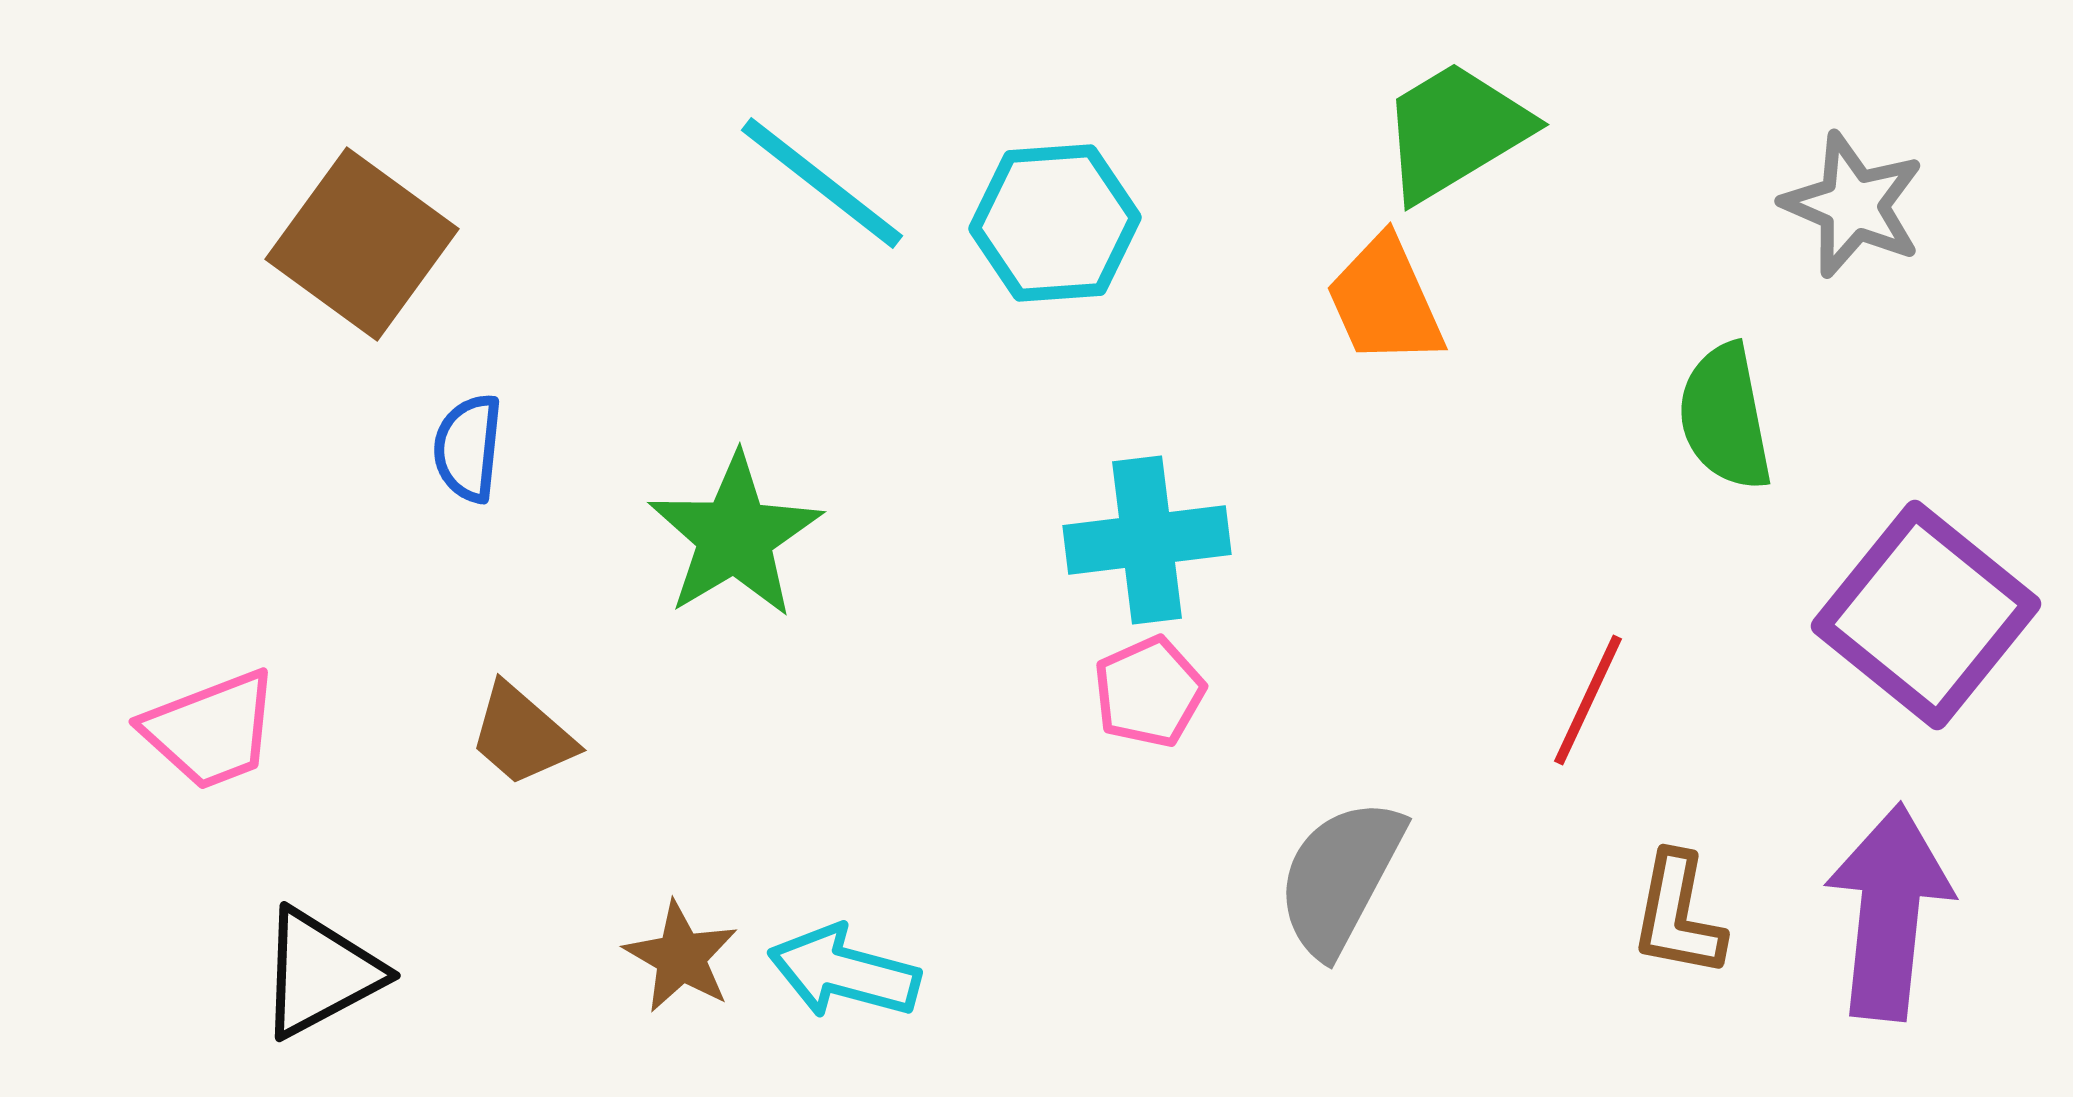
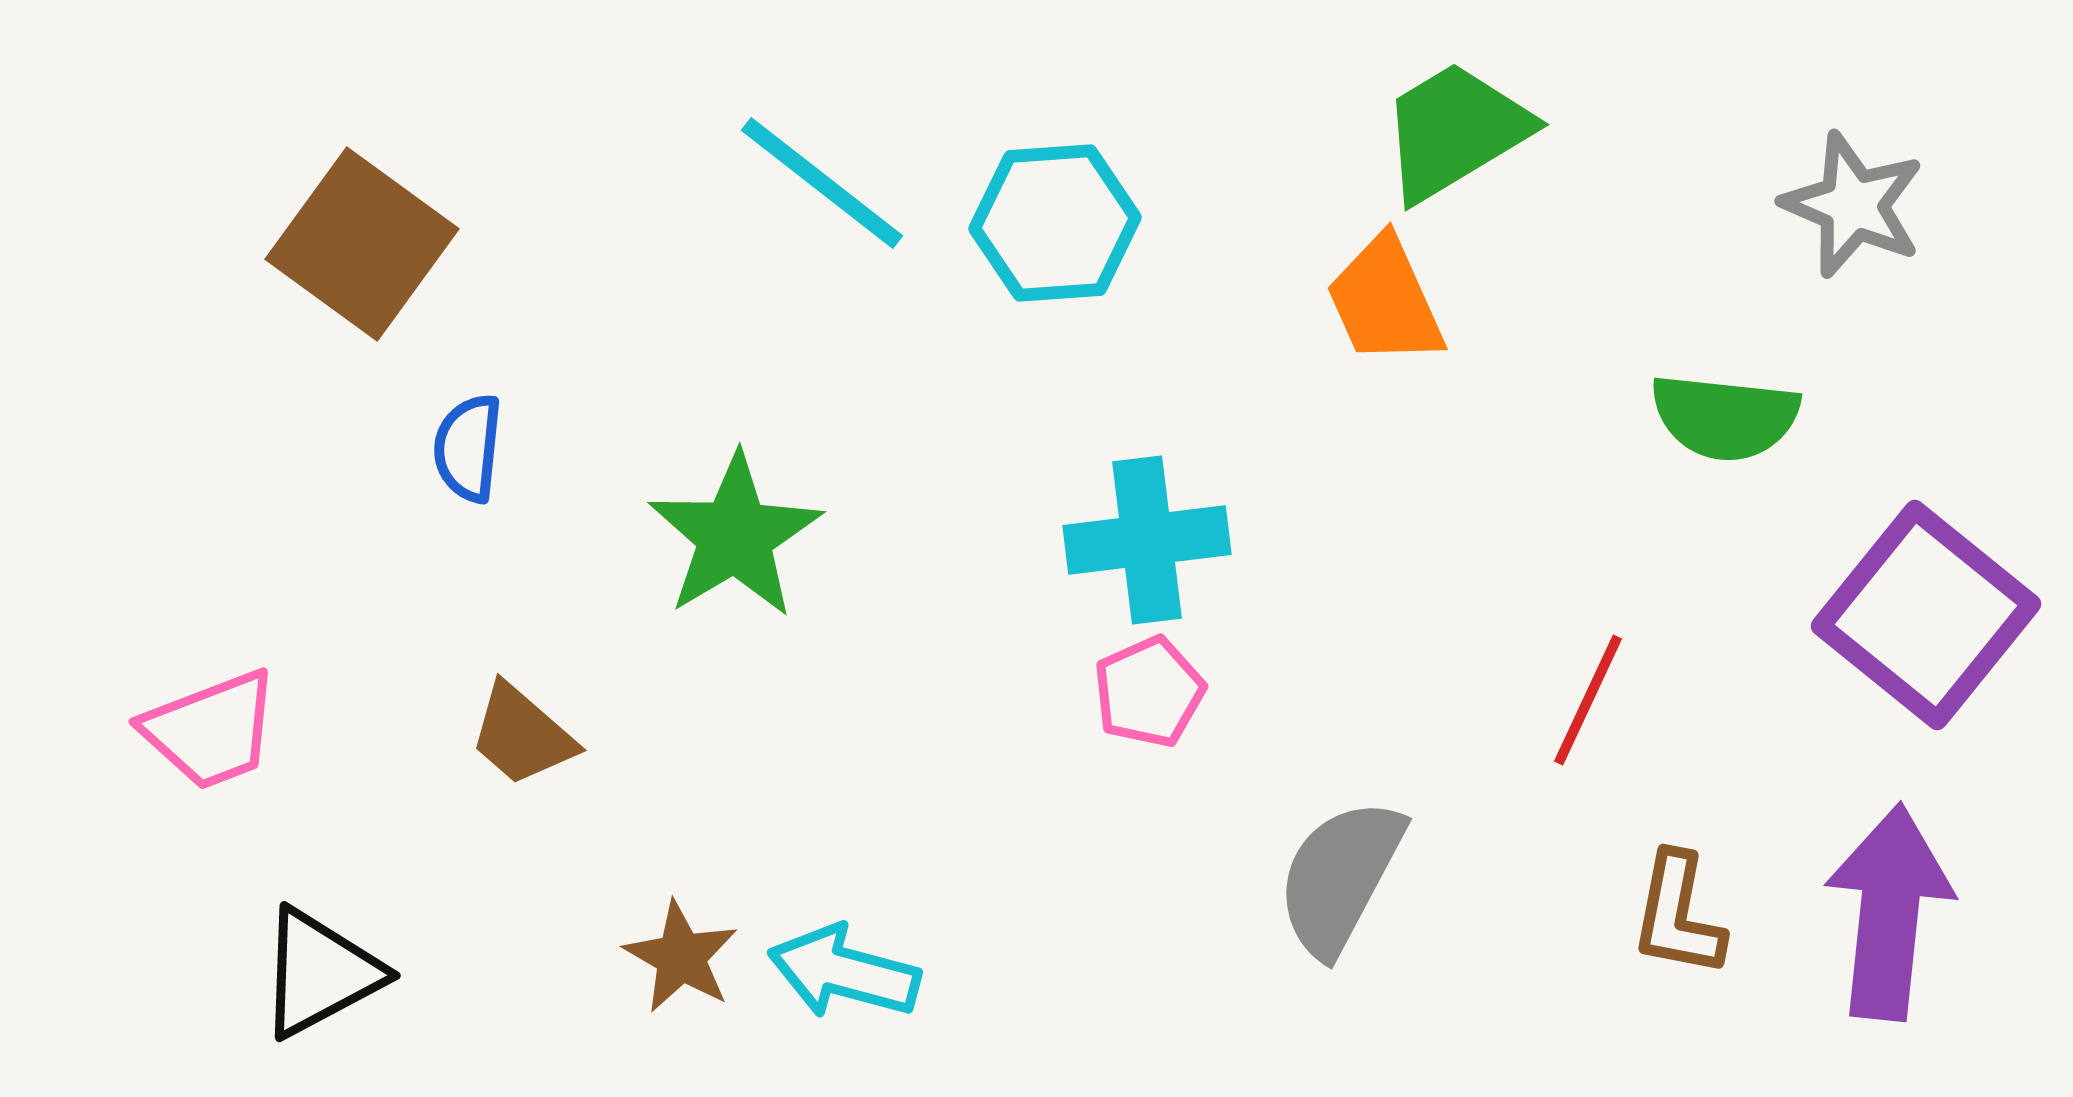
green semicircle: rotated 73 degrees counterclockwise
